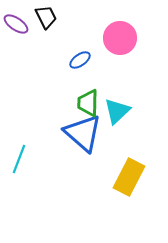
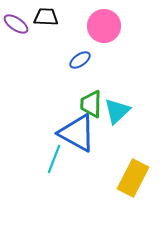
black trapezoid: rotated 60 degrees counterclockwise
pink circle: moved 16 px left, 12 px up
green trapezoid: moved 3 px right, 1 px down
blue triangle: moved 6 px left; rotated 12 degrees counterclockwise
cyan line: moved 35 px right
yellow rectangle: moved 4 px right, 1 px down
